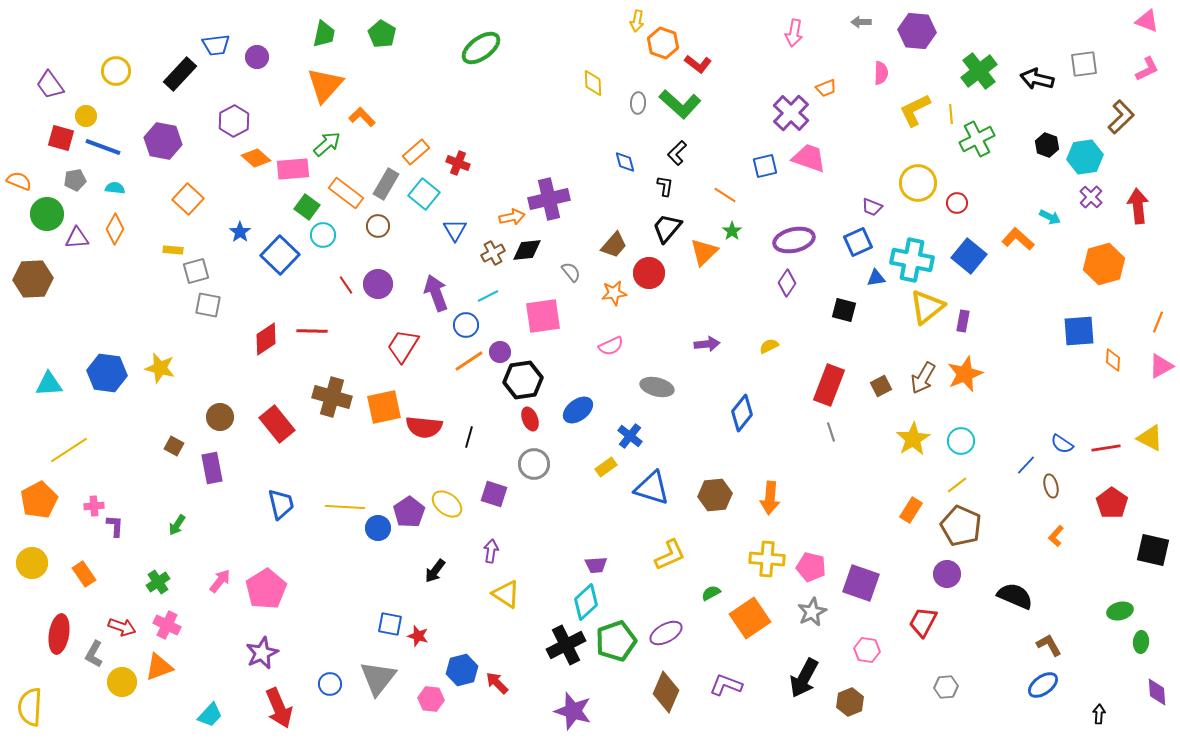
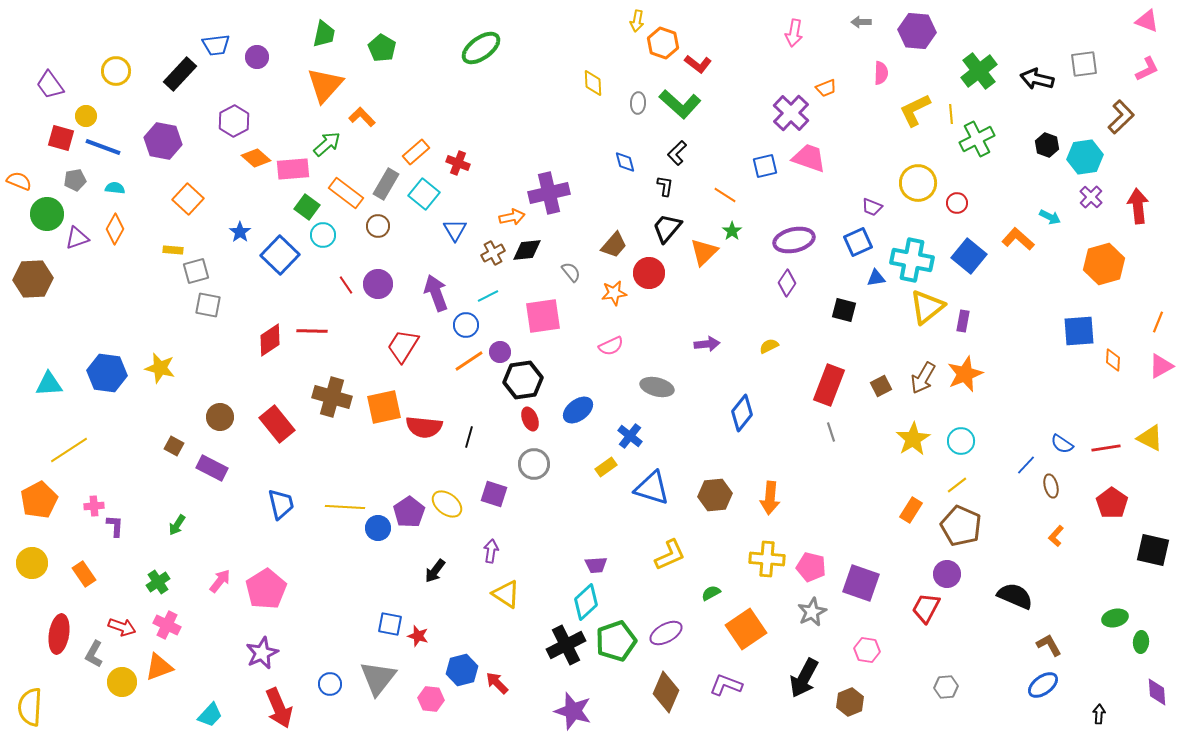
green pentagon at (382, 34): moved 14 px down
purple cross at (549, 199): moved 6 px up
purple triangle at (77, 238): rotated 15 degrees counterclockwise
red diamond at (266, 339): moved 4 px right, 1 px down
purple rectangle at (212, 468): rotated 52 degrees counterclockwise
green ellipse at (1120, 611): moved 5 px left, 7 px down
orange square at (750, 618): moved 4 px left, 11 px down
red trapezoid at (923, 622): moved 3 px right, 14 px up
